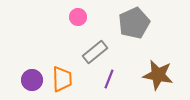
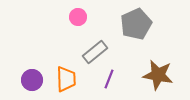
gray pentagon: moved 2 px right, 1 px down
orange trapezoid: moved 4 px right
